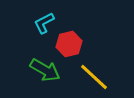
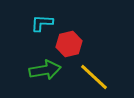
cyan L-shape: moved 2 px left; rotated 30 degrees clockwise
green arrow: rotated 40 degrees counterclockwise
